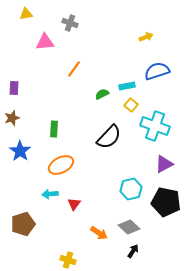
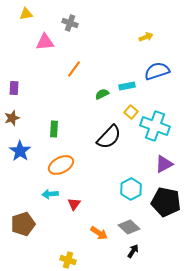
yellow square: moved 7 px down
cyan hexagon: rotated 15 degrees counterclockwise
